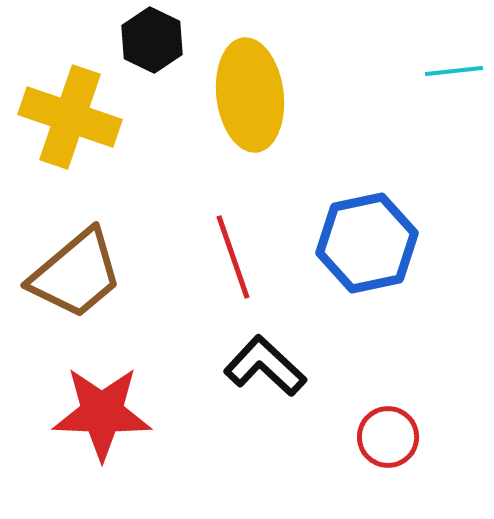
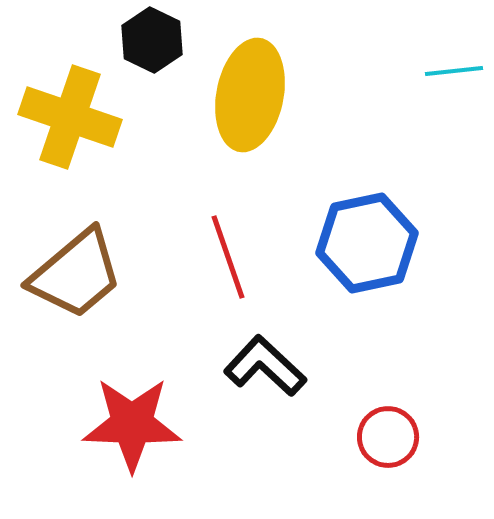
yellow ellipse: rotated 18 degrees clockwise
red line: moved 5 px left
red star: moved 30 px right, 11 px down
